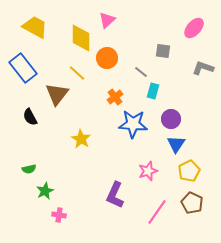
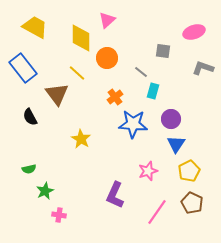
pink ellipse: moved 4 px down; rotated 30 degrees clockwise
brown triangle: rotated 15 degrees counterclockwise
